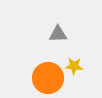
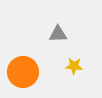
orange circle: moved 25 px left, 6 px up
